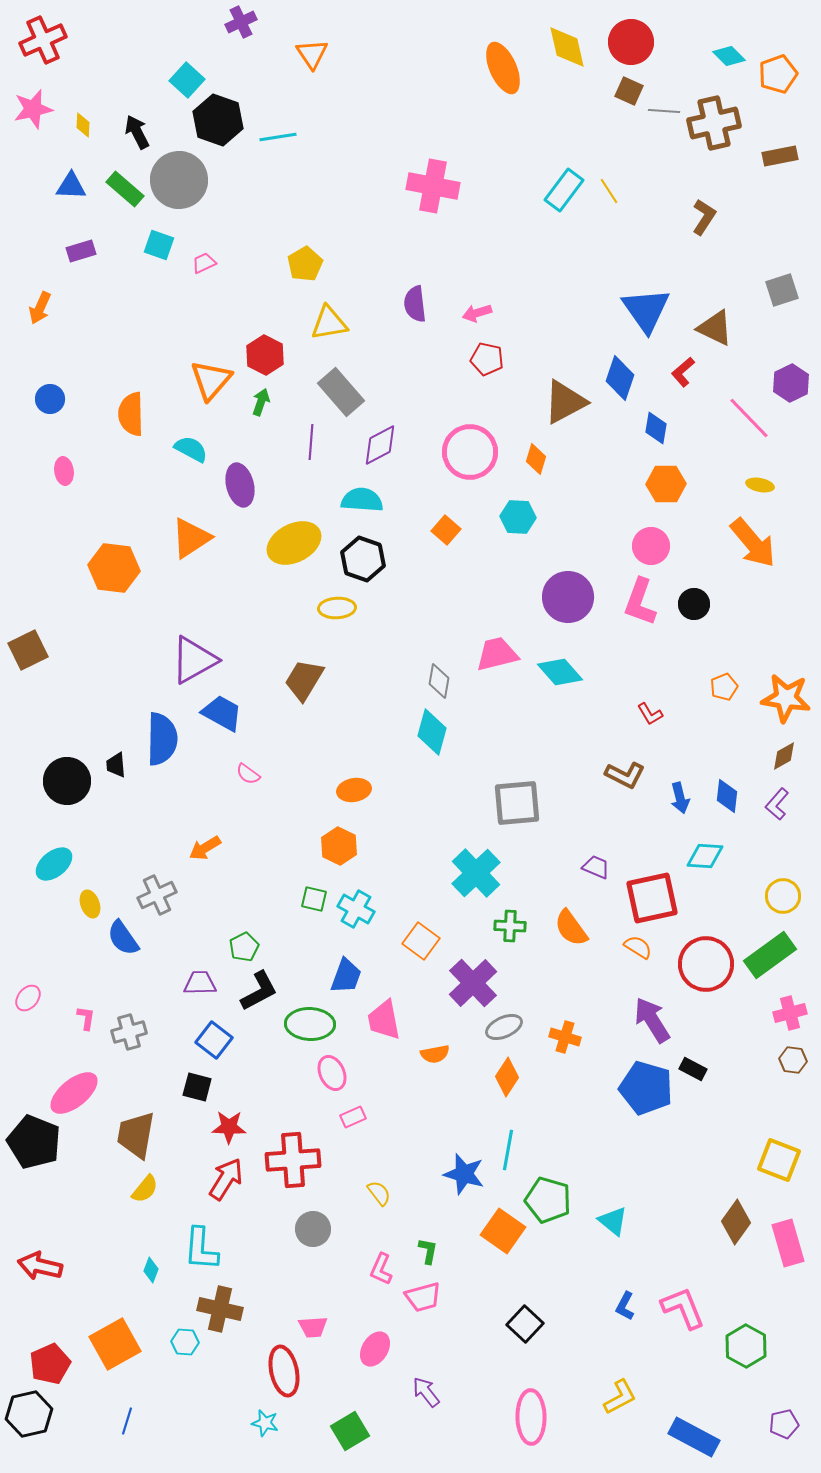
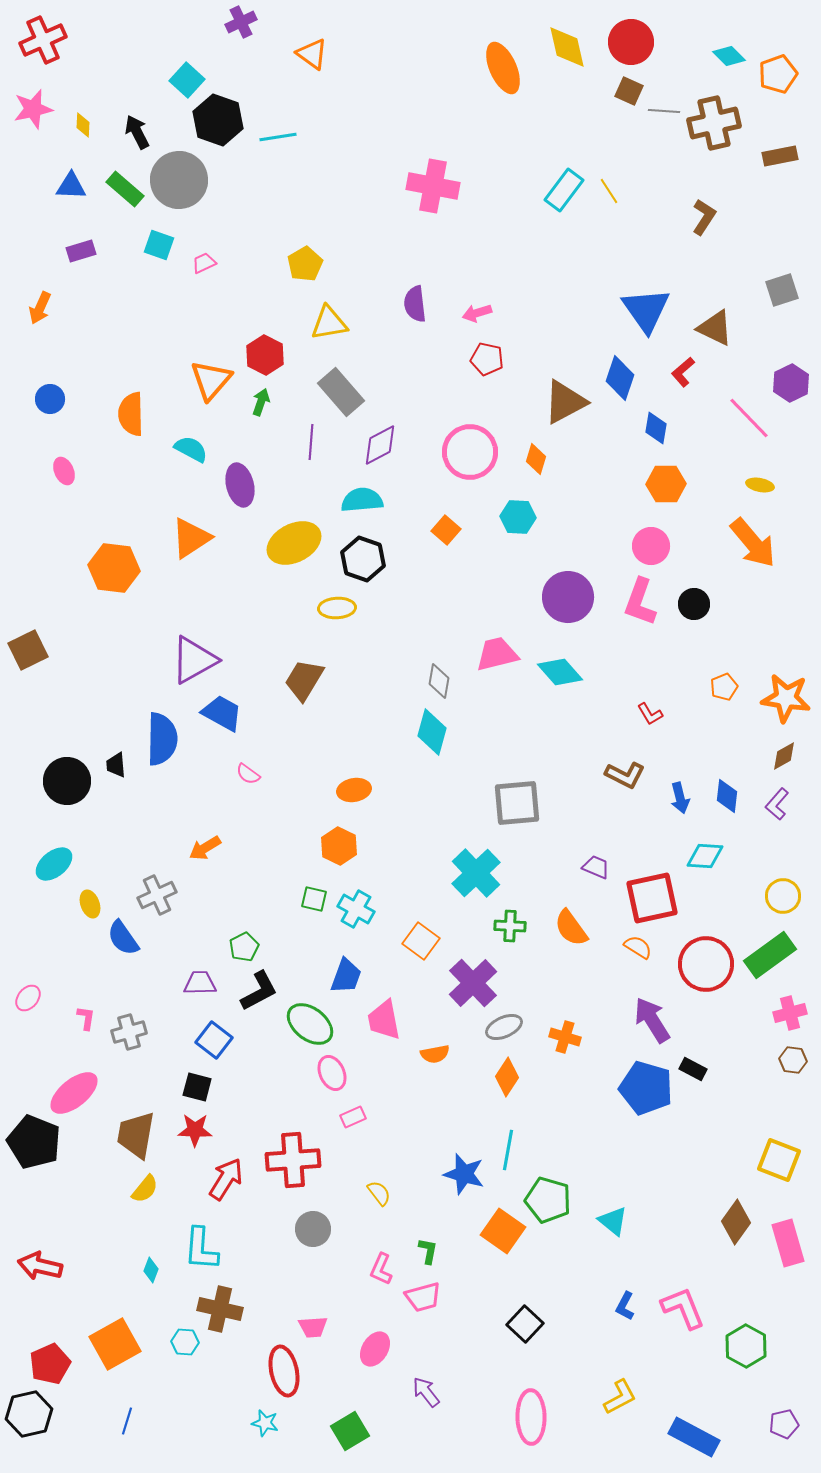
orange triangle at (312, 54): rotated 20 degrees counterclockwise
pink ellipse at (64, 471): rotated 16 degrees counterclockwise
cyan semicircle at (362, 500): rotated 9 degrees counterclockwise
green ellipse at (310, 1024): rotated 36 degrees clockwise
red star at (229, 1127): moved 34 px left, 3 px down
